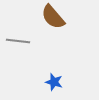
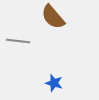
blue star: moved 1 px down
